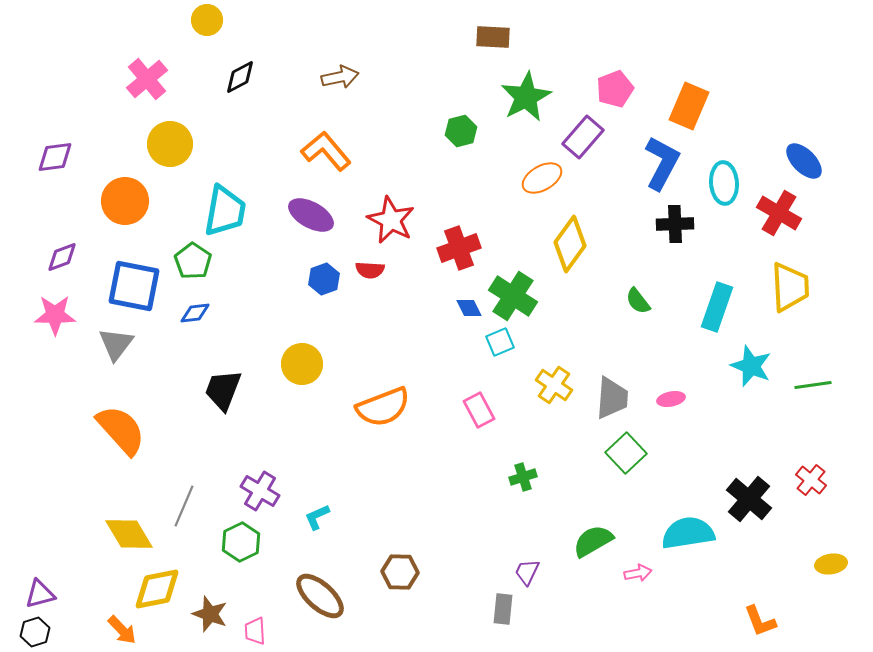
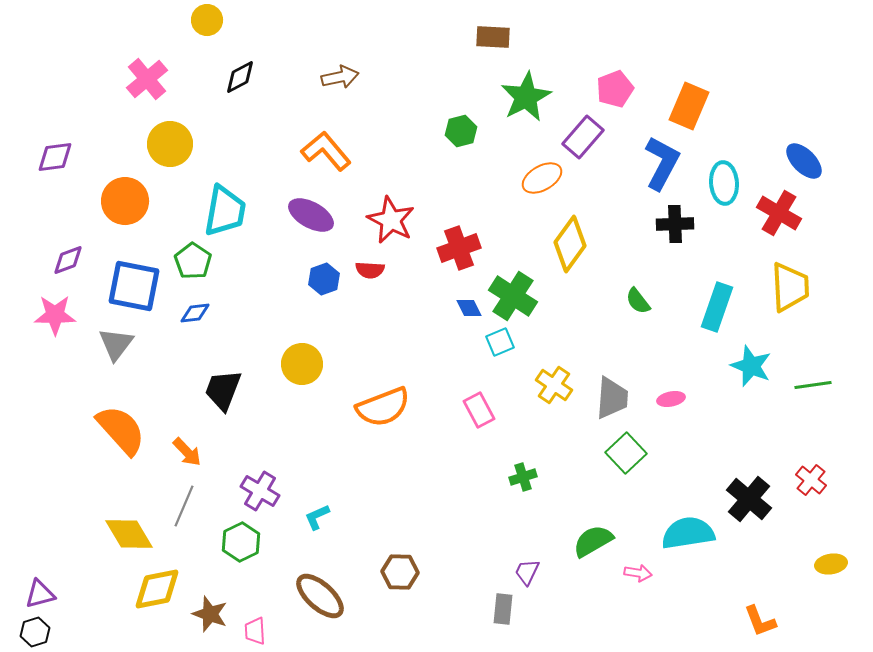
purple diamond at (62, 257): moved 6 px right, 3 px down
pink arrow at (638, 573): rotated 20 degrees clockwise
orange arrow at (122, 630): moved 65 px right, 178 px up
